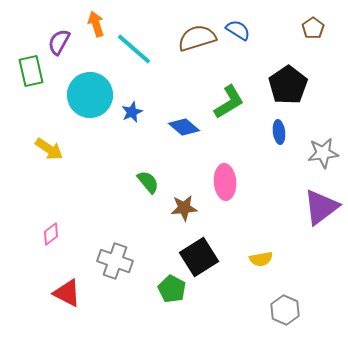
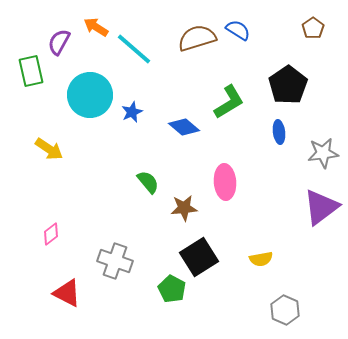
orange arrow: moved 3 px down; rotated 40 degrees counterclockwise
